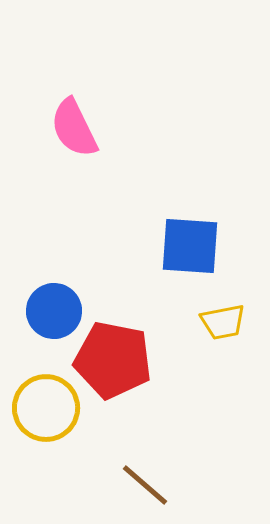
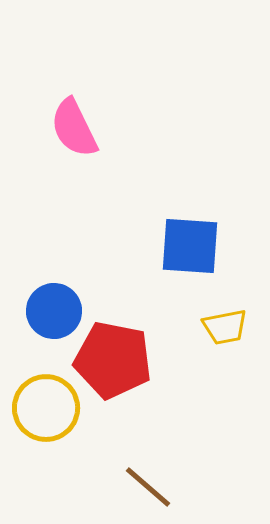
yellow trapezoid: moved 2 px right, 5 px down
brown line: moved 3 px right, 2 px down
